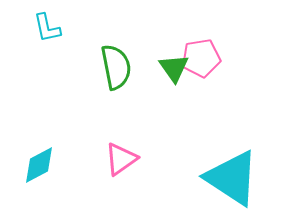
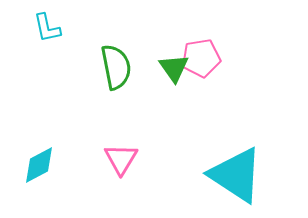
pink triangle: rotated 24 degrees counterclockwise
cyan triangle: moved 4 px right, 3 px up
